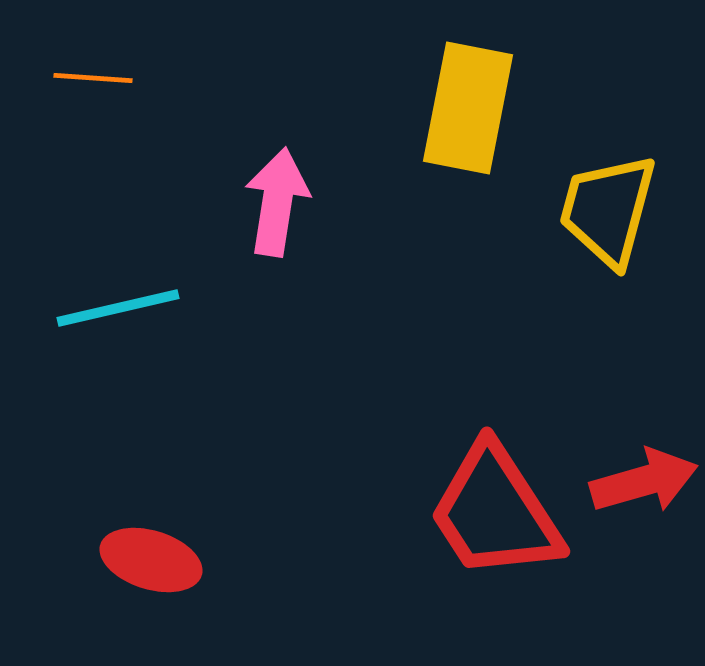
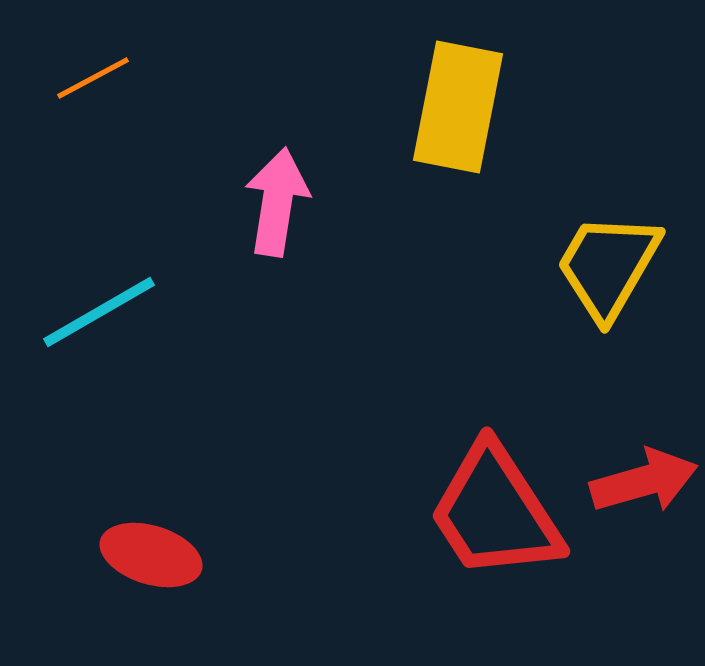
orange line: rotated 32 degrees counterclockwise
yellow rectangle: moved 10 px left, 1 px up
yellow trapezoid: moved 56 px down; rotated 15 degrees clockwise
cyan line: moved 19 px left, 4 px down; rotated 17 degrees counterclockwise
red ellipse: moved 5 px up
